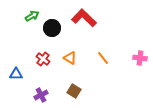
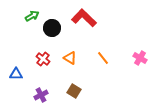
pink cross: rotated 24 degrees clockwise
